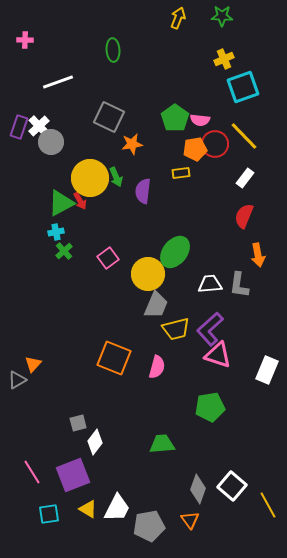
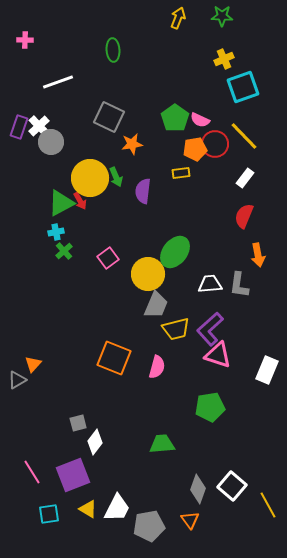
pink semicircle at (200, 120): rotated 18 degrees clockwise
